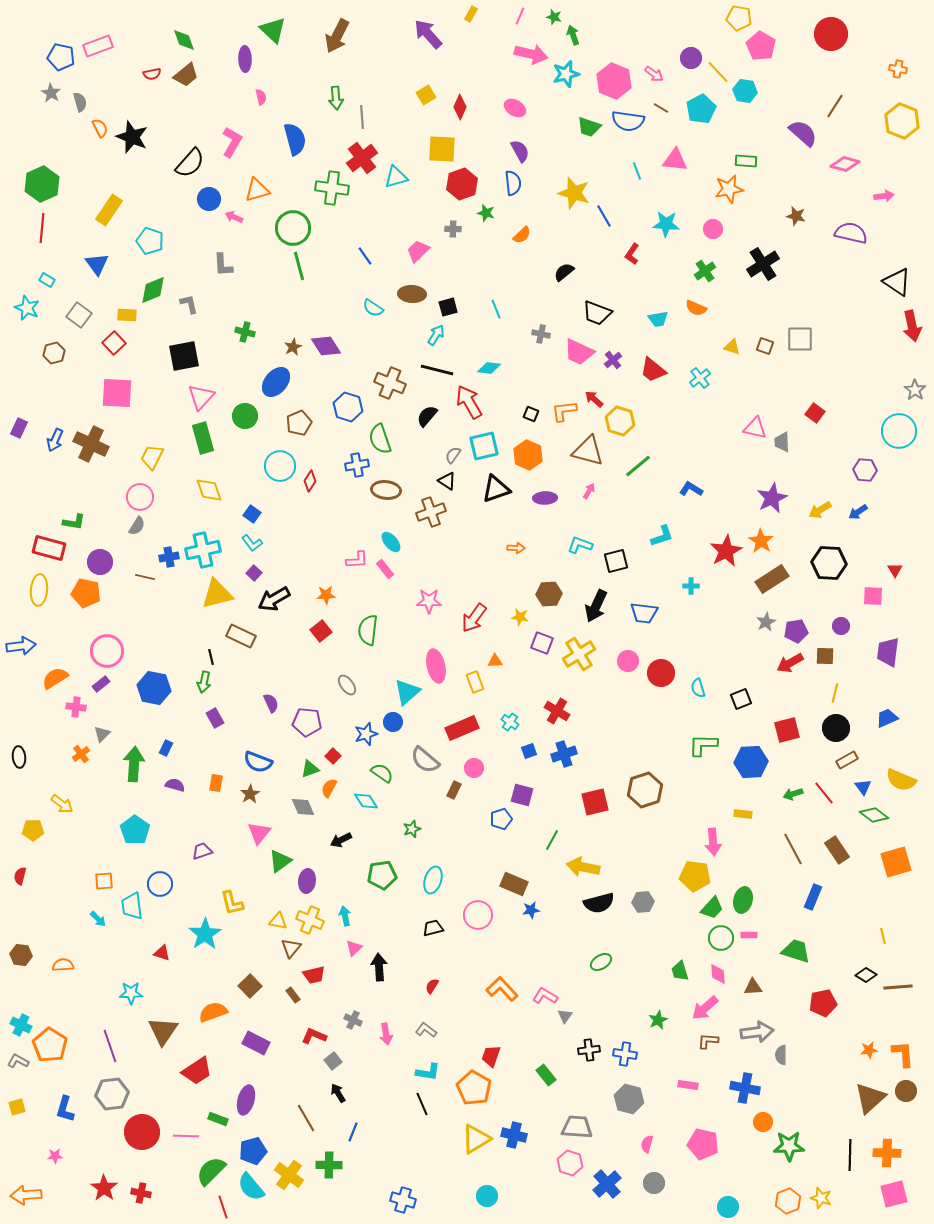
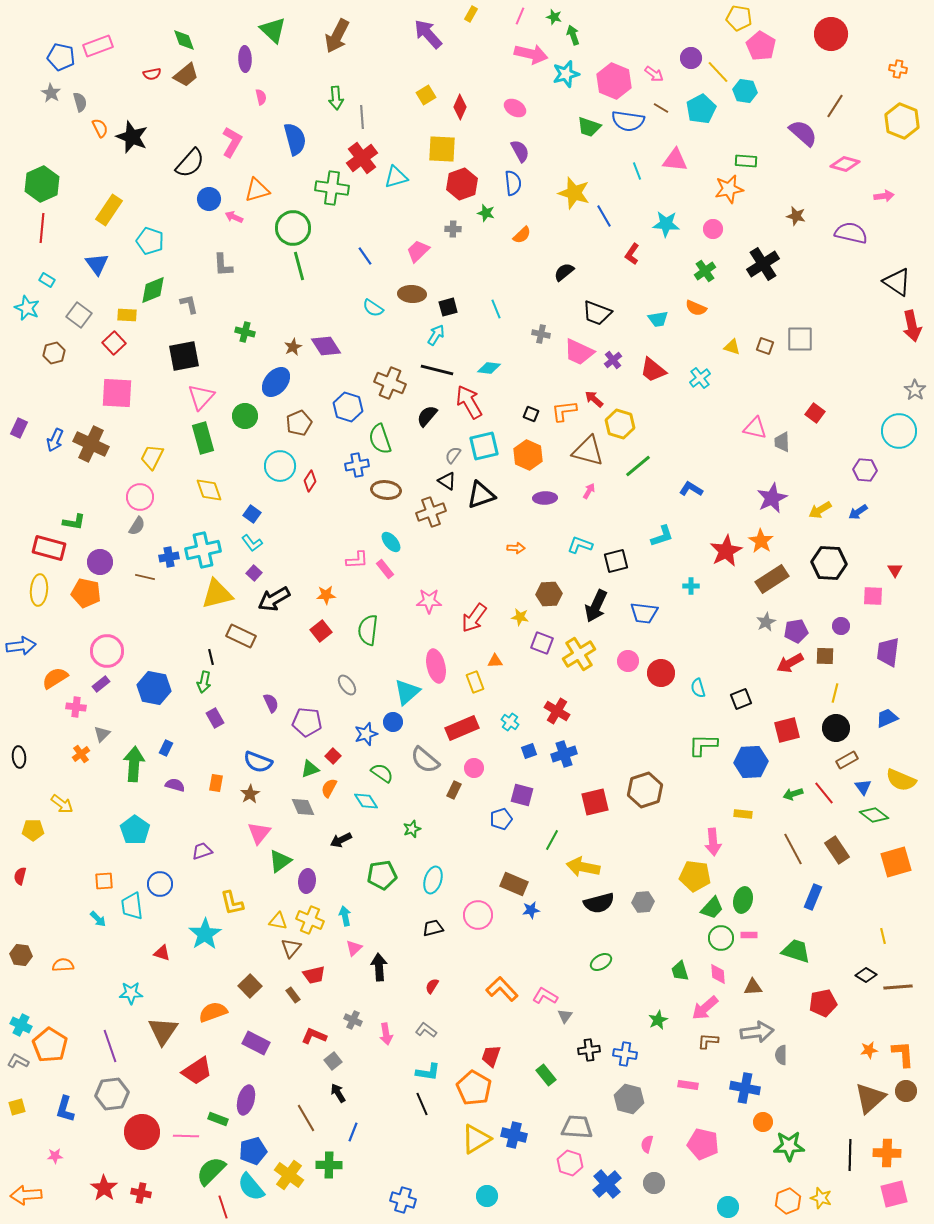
yellow hexagon at (620, 421): moved 3 px down
black triangle at (496, 489): moved 15 px left, 6 px down
